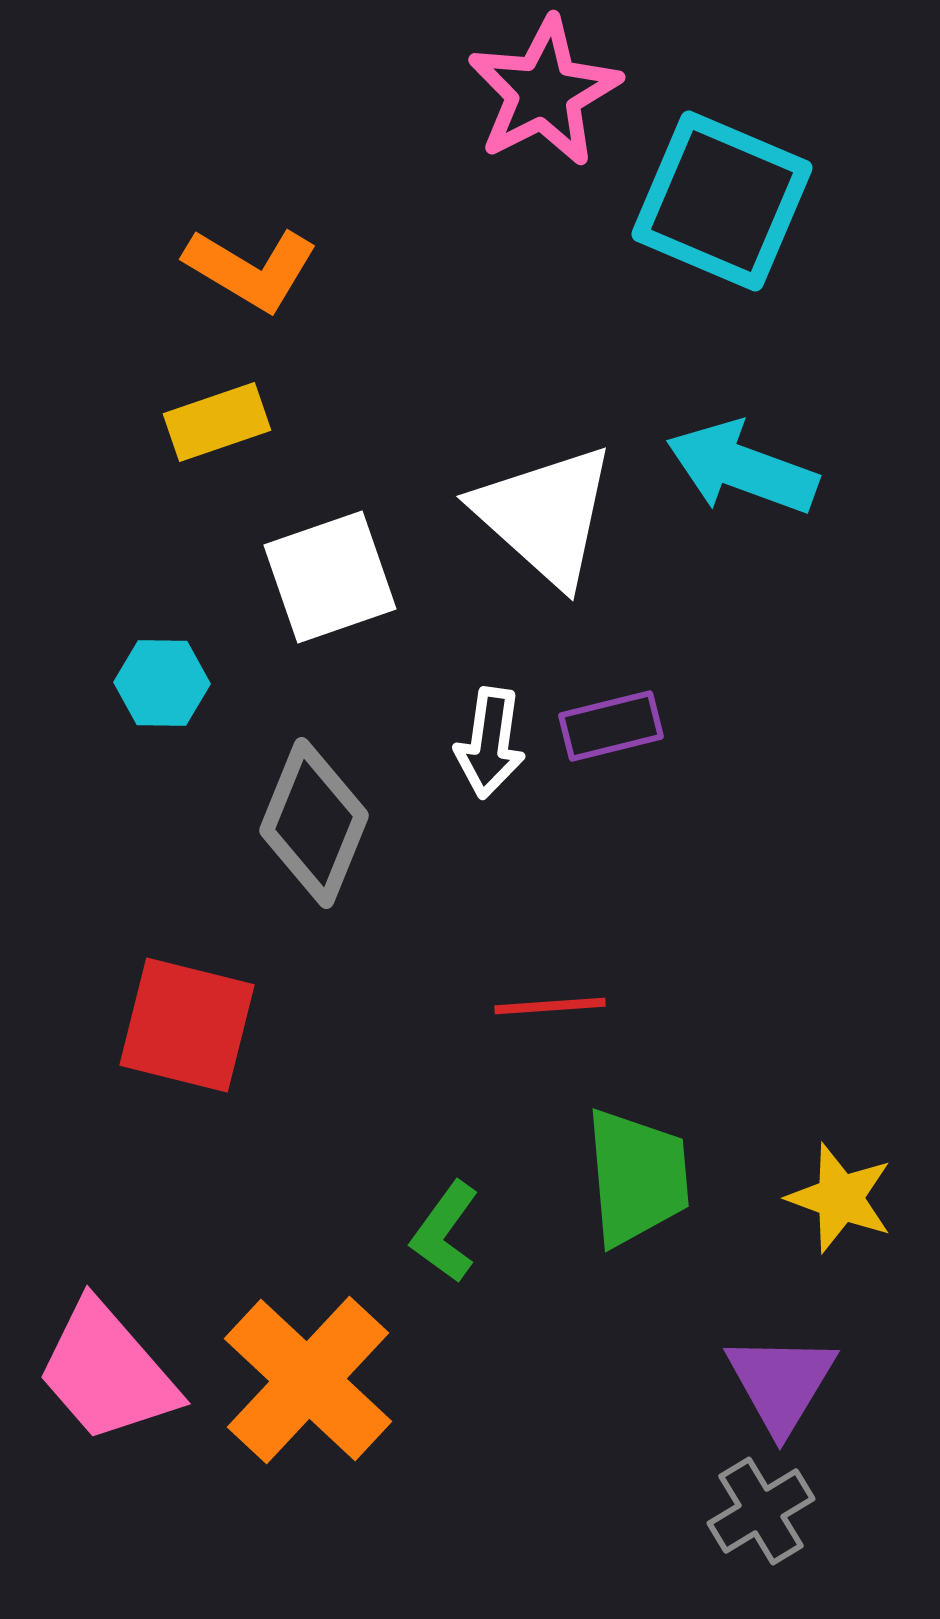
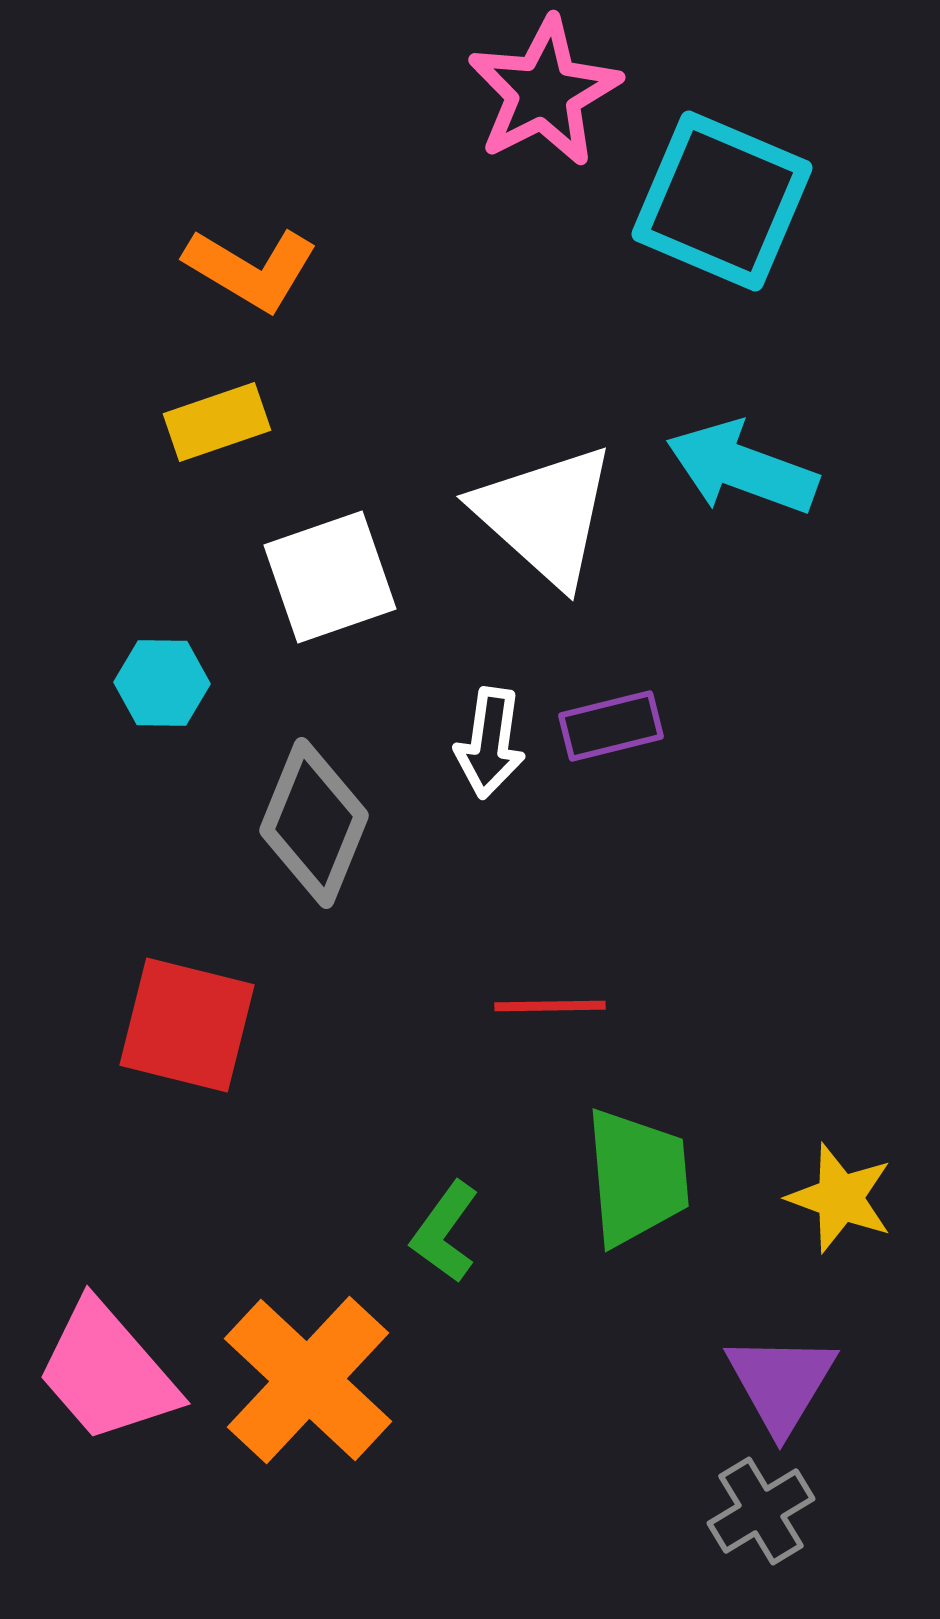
red line: rotated 3 degrees clockwise
